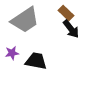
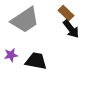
purple star: moved 1 px left, 2 px down
